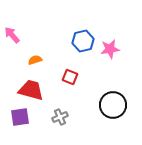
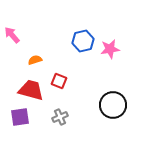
red square: moved 11 px left, 4 px down
